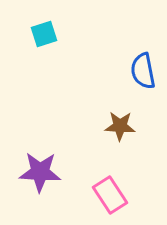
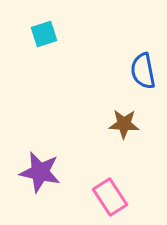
brown star: moved 4 px right, 2 px up
purple star: rotated 9 degrees clockwise
pink rectangle: moved 2 px down
